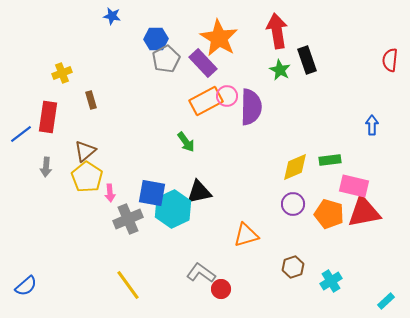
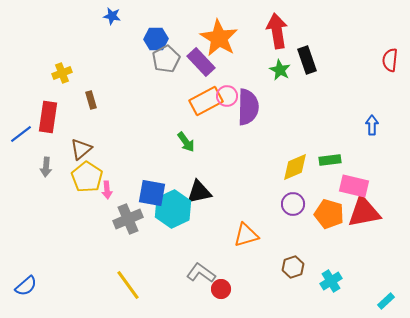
purple rectangle: moved 2 px left, 1 px up
purple semicircle: moved 3 px left
brown triangle: moved 4 px left, 2 px up
pink arrow: moved 3 px left, 3 px up
